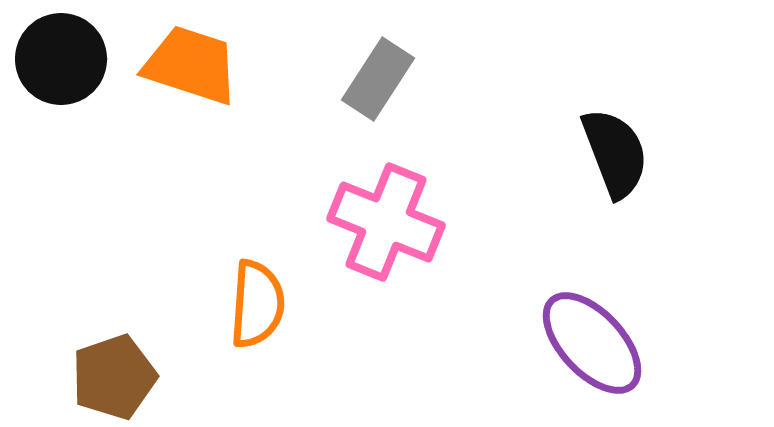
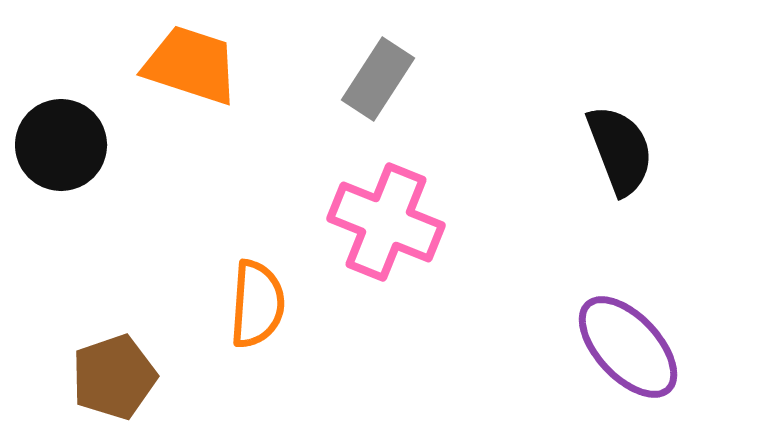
black circle: moved 86 px down
black semicircle: moved 5 px right, 3 px up
purple ellipse: moved 36 px right, 4 px down
